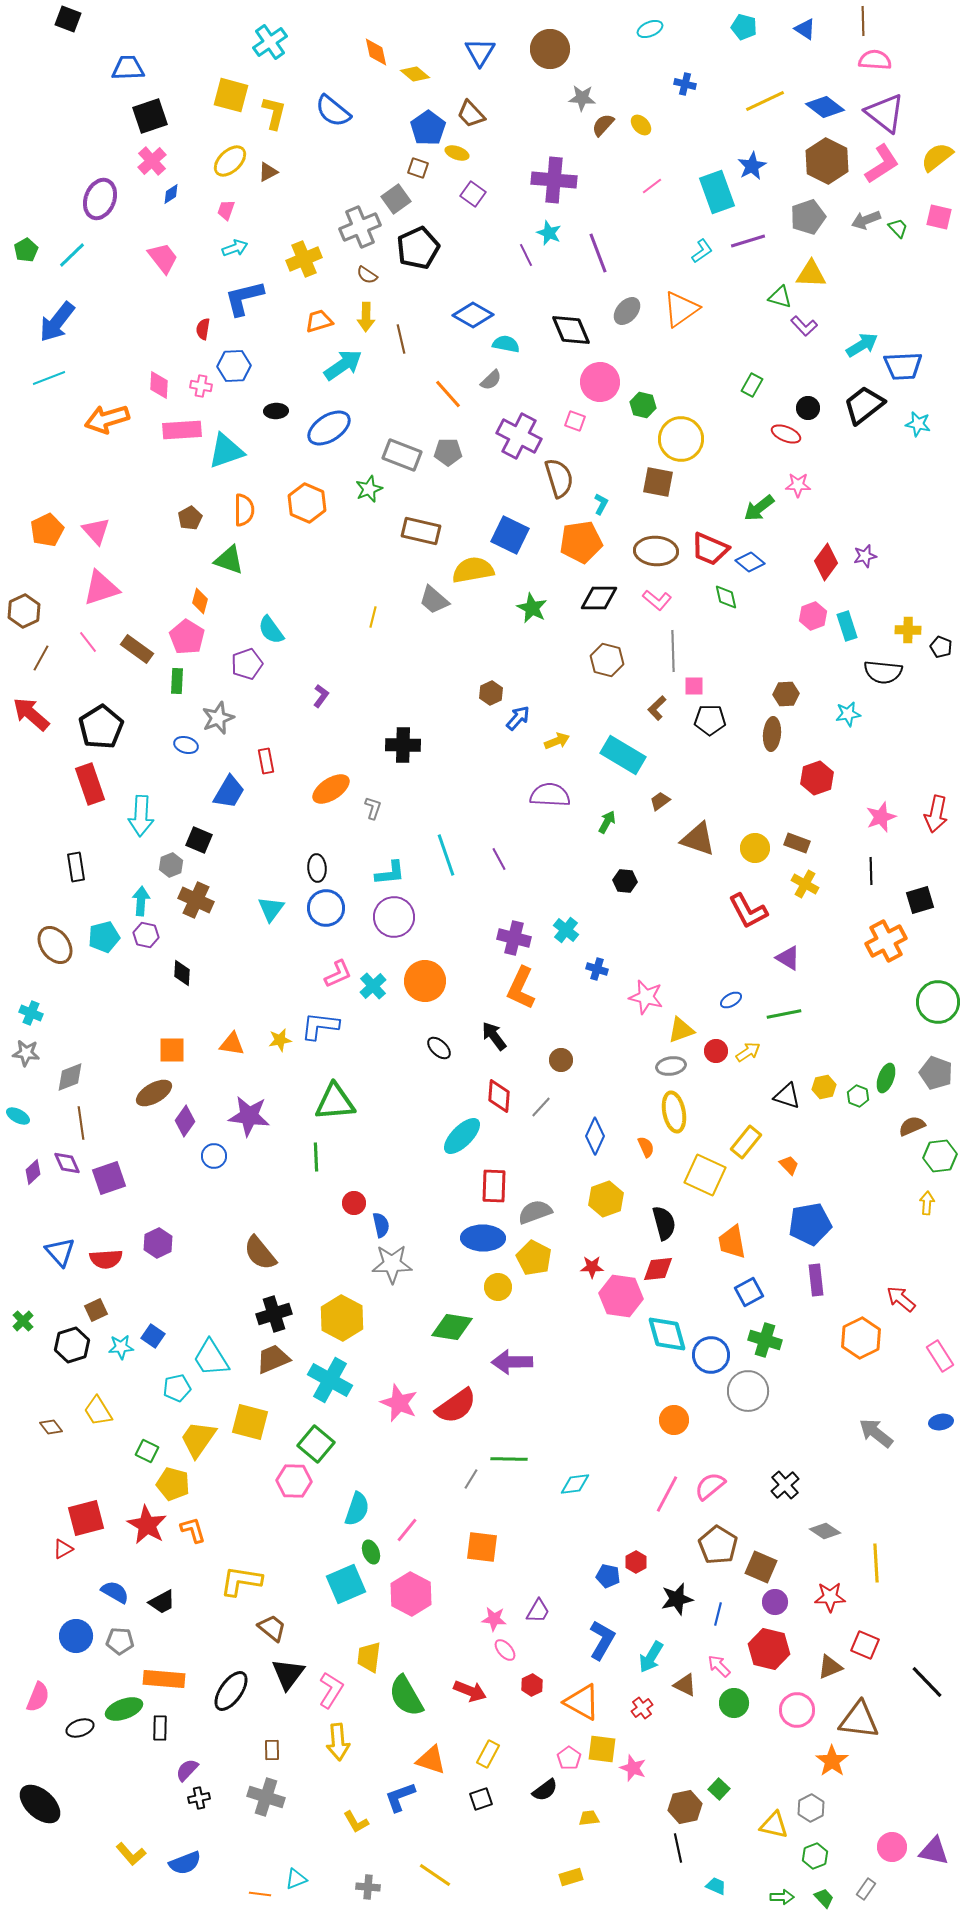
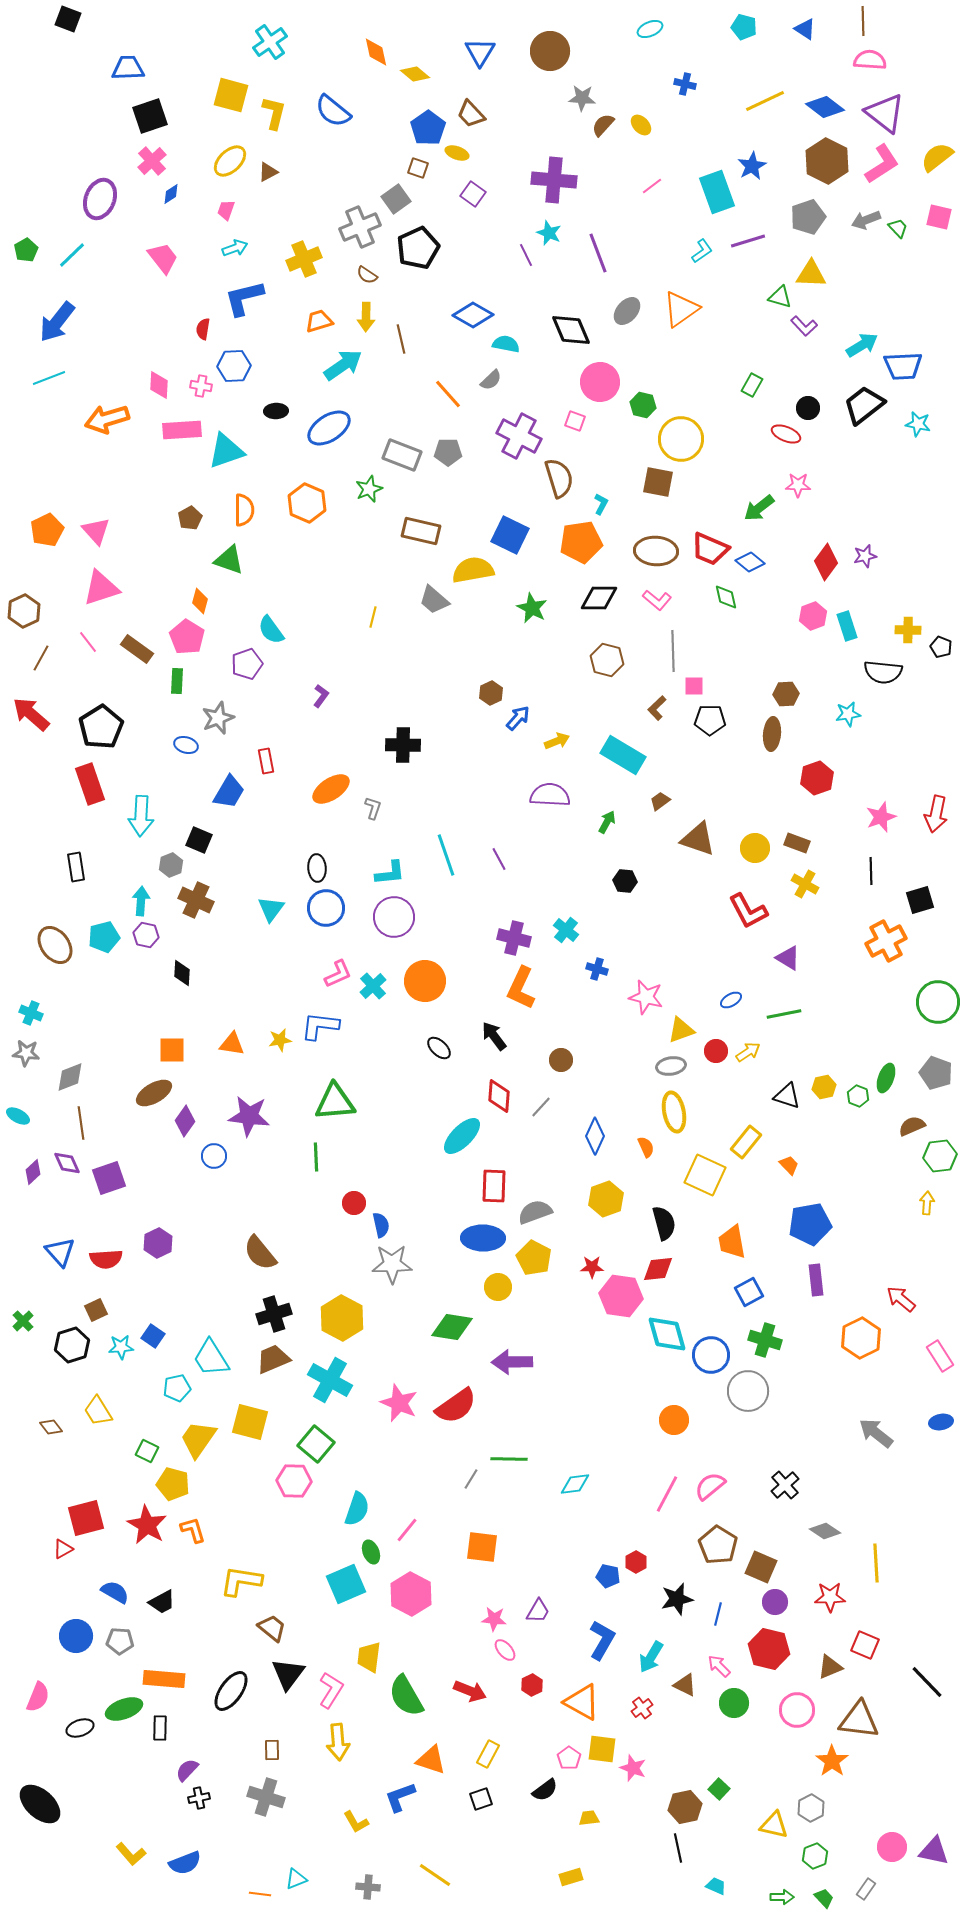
brown circle at (550, 49): moved 2 px down
pink semicircle at (875, 60): moved 5 px left
